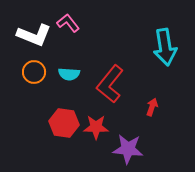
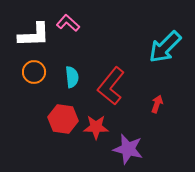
pink L-shape: rotated 10 degrees counterclockwise
white L-shape: rotated 24 degrees counterclockwise
cyan arrow: rotated 54 degrees clockwise
cyan semicircle: moved 3 px right, 3 px down; rotated 100 degrees counterclockwise
red L-shape: moved 1 px right, 2 px down
red arrow: moved 5 px right, 3 px up
red hexagon: moved 1 px left, 4 px up
purple star: rotated 8 degrees clockwise
